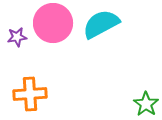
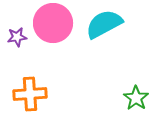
cyan semicircle: moved 3 px right
green star: moved 10 px left, 6 px up
